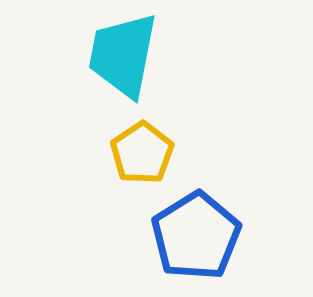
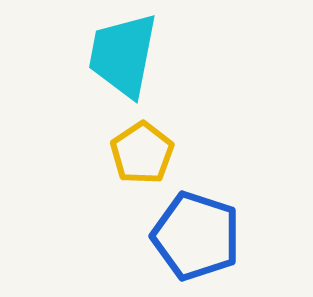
blue pentagon: rotated 22 degrees counterclockwise
